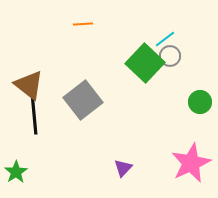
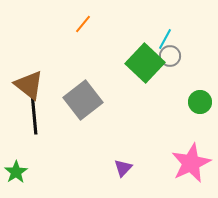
orange line: rotated 48 degrees counterclockwise
cyan line: rotated 25 degrees counterclockwise
